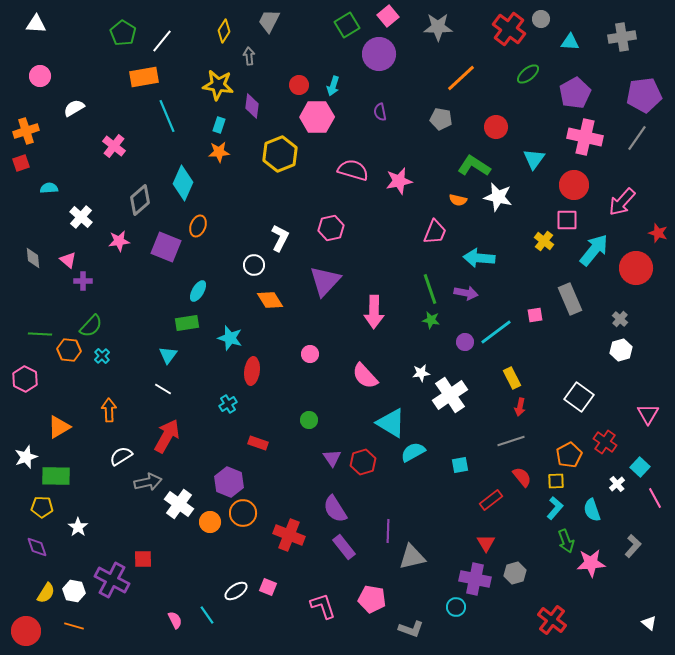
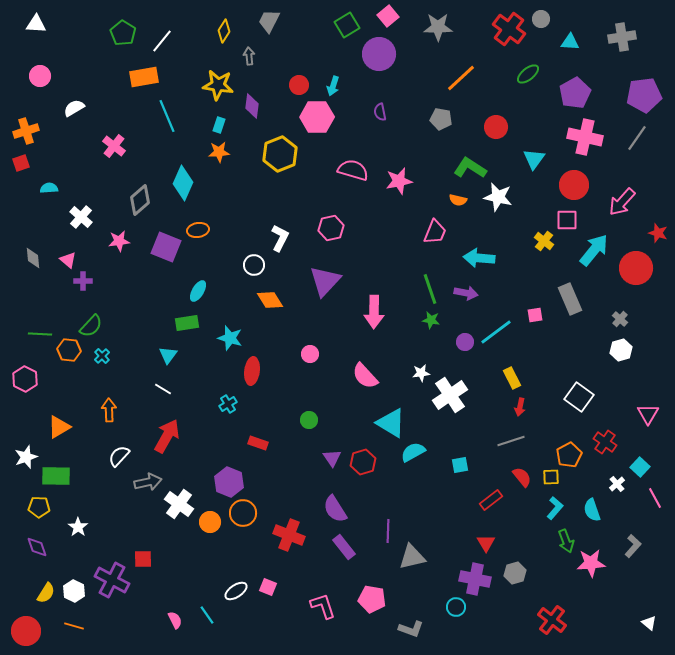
green L-shape at (474, 166): moved 4 px left, 2 px down
orange ellipse at (198, 226): moved 4 px down; rotated 60 degrees clockwise
white semicircle at (121, 456): moved 2 px left; rotated 15 degrees counterclockwise
yellow square at (556, 481): moved 5 px left, 4 px up
yellow pentagon at (42, 507): moved 3 px left
white hexagon at (74, 591): rotated 15 degrees clockwise
